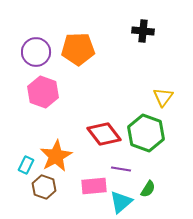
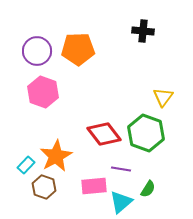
purple circle: moved 1 px right, 1 px up
cyan rectangle: rotated 18 degrees clockwise
